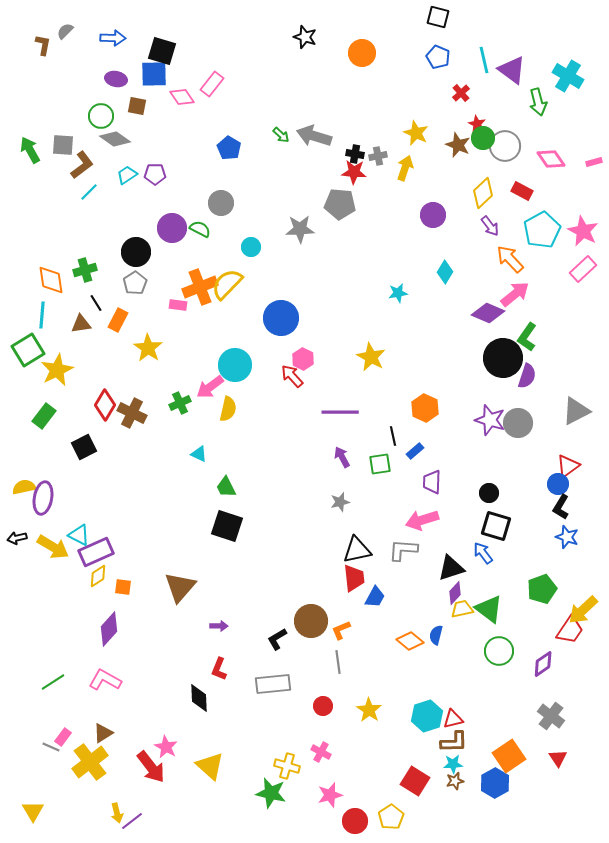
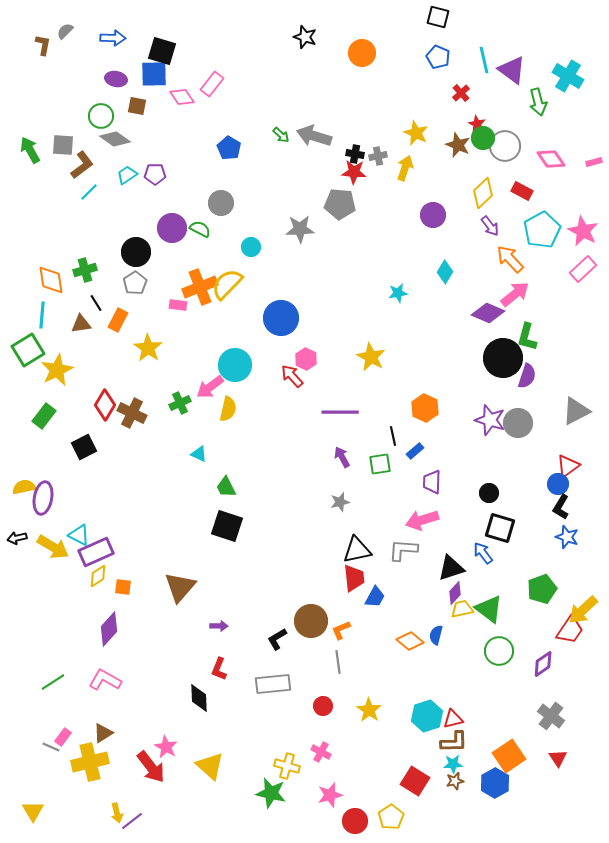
green L-shape at (527, 337): rotated 20 degrees counterclockwise
pink hexagon at (303, 359): moved 3 px right
black square at (496, 526): moved 4 px right, 2 px down
yellow cross at (90, 762): rotated 24 degrees clockwise
